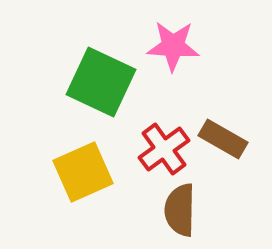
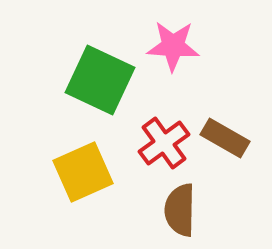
green square: moved 1 px left, 2 px up
brown rectangle: moved 2 px right, 1 px up
red cross: moved 6 px up
